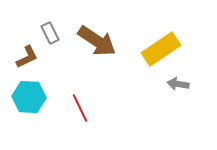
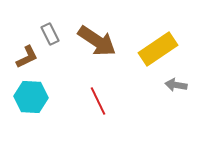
gray rectangle: moved 1 px down
yellow rectangle: moved 3 px left
gray arrow: moved 2 px left, 1 px down
cyan hexagon: moved 2 px right
red line: moved 18 px right, 7 px up
